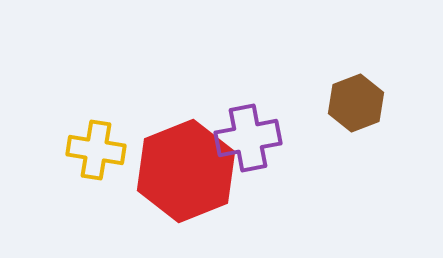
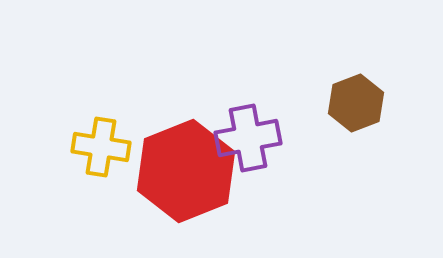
yellow cross: moved 5 px right, 3 px up
